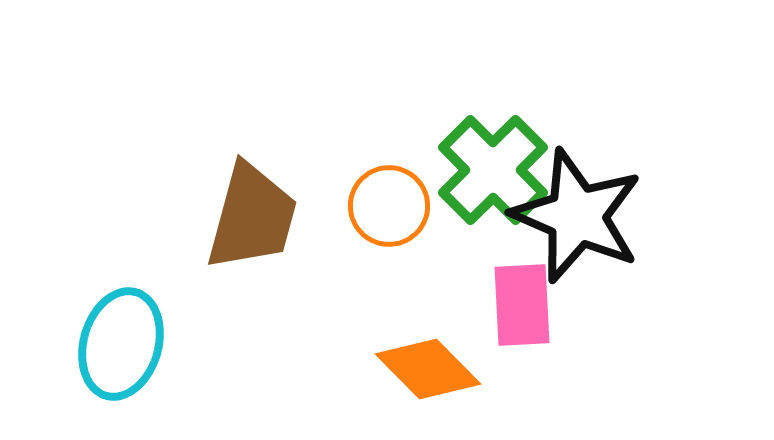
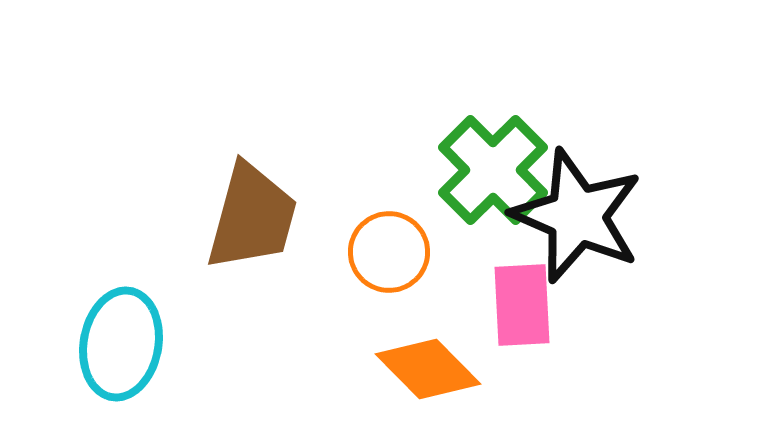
orange circle: moved 46 px down
cyan ellipse: rotated 6 degrees counterclockwise
